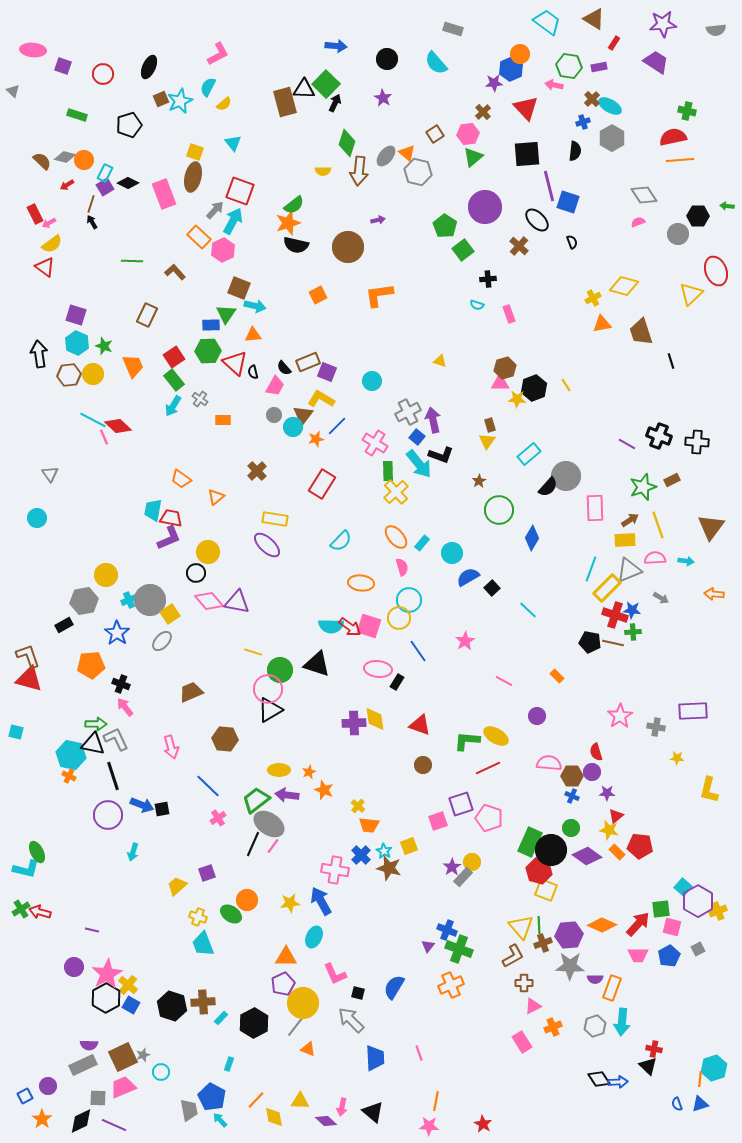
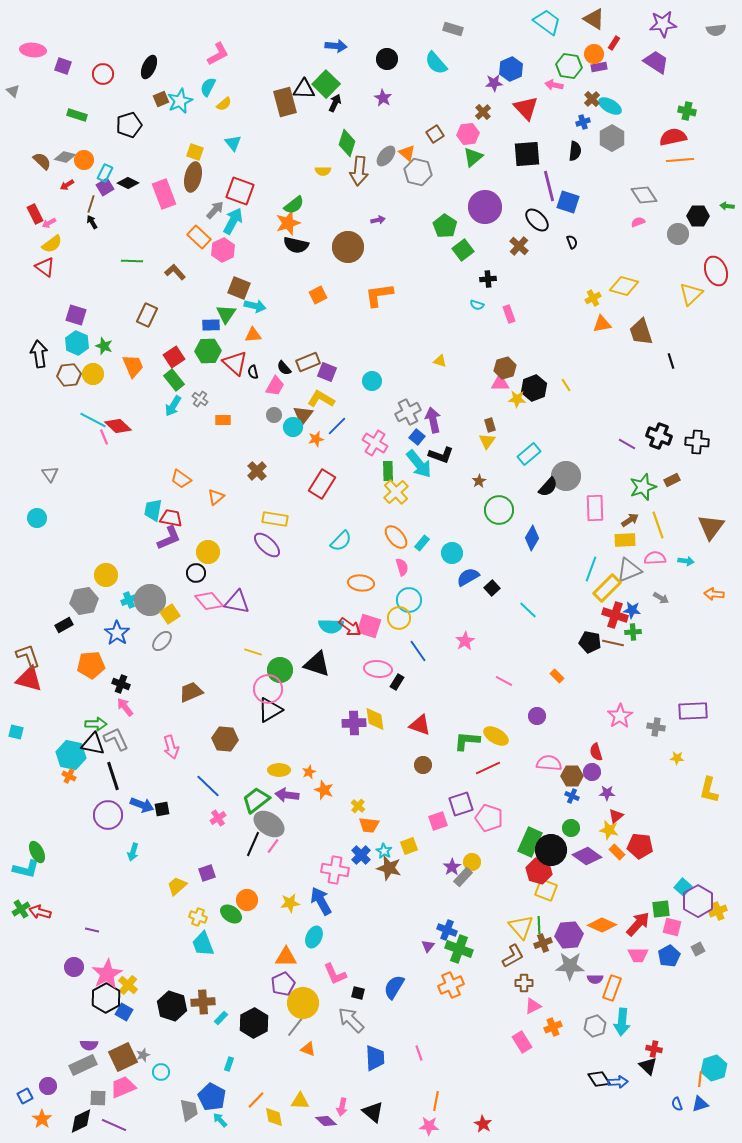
orange circle at (520, 54): moved 74 px right
blue square at (131, 1005): moved 7 px left, 7 px down
